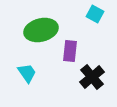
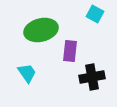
black cross: rotated 30 degrees clockwise
